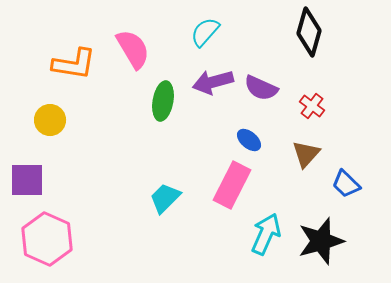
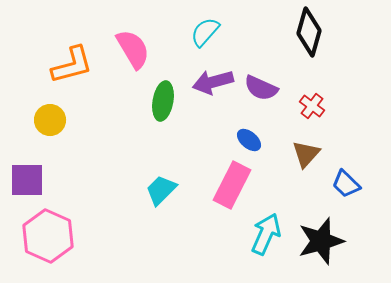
orange L-shape: moved 2 px left, 1 px down; rotated 24 degrees counterclockwise
cyan trapezoid: moved 4 px left, 8 px up
pink hexagon: moved 1 px right, 3 px up
